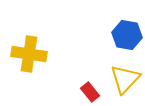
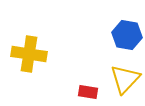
red rectangle: moved 2 px left; rotated 42 degrees counterclockwise
